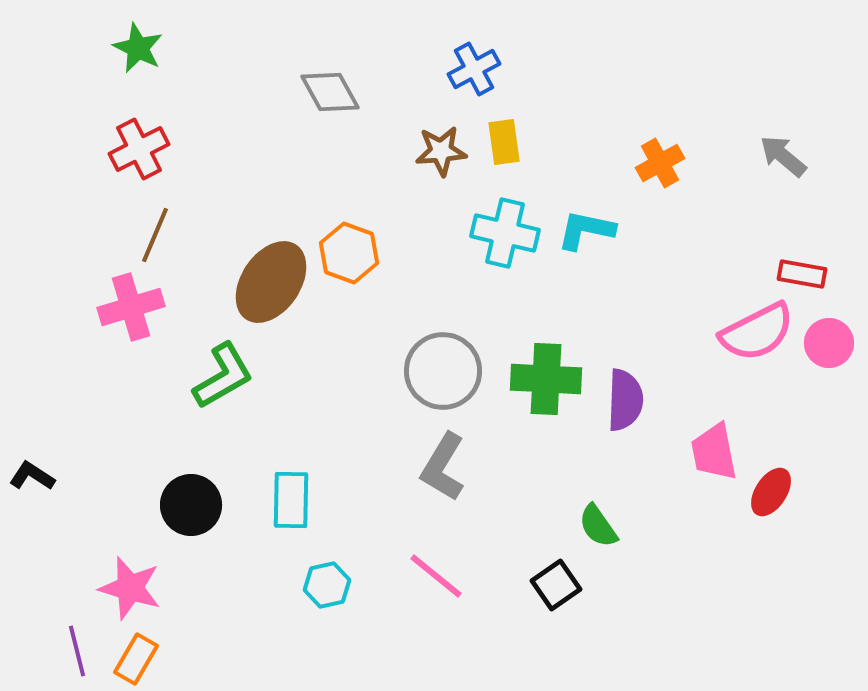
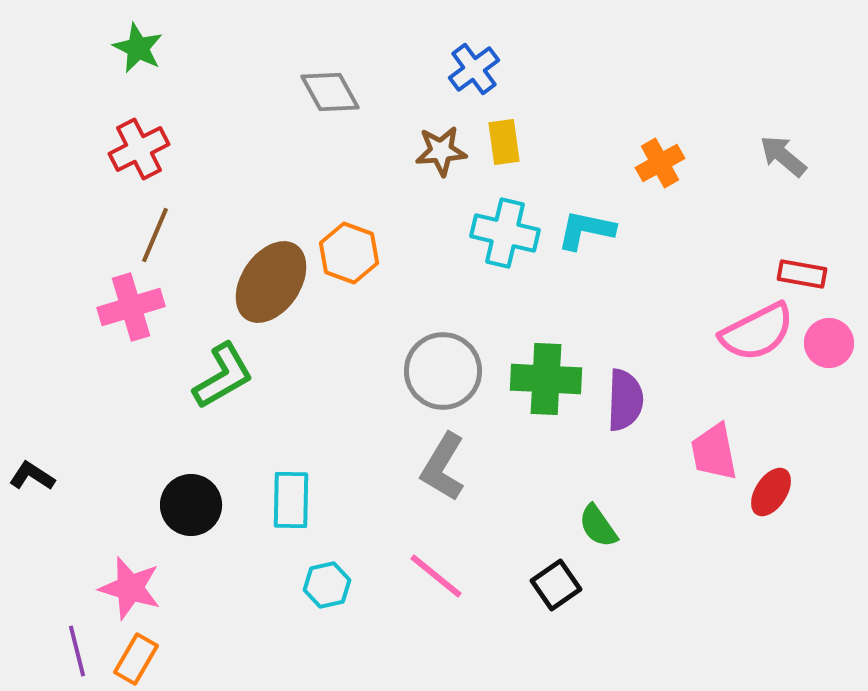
blue cross: rotated 9 degrees counterclockwise
